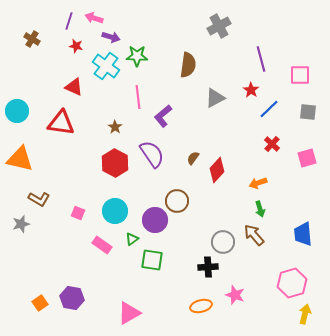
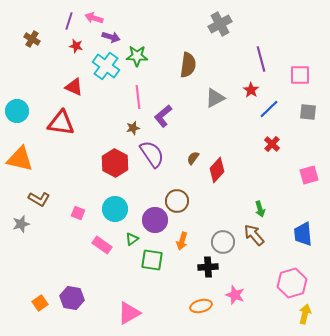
gray cross at (219, 26): moved 1 px right, 2 px up
brown star at (115, 127): moved 18 px right, 1 px down; rotated 24 degrees clockwise
pink square at (307, 158): moved 2 px right, 17 px down
orange arrow at (258, 183): moved 76 px left, 58 px down; rotated 54 degrees counterclockwise
cyan circle at (115, 211): moved 2 px up
